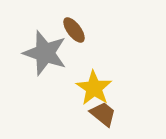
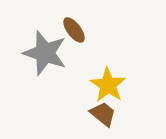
yellow star: moved 14 px right, 3 px up
